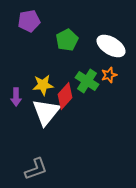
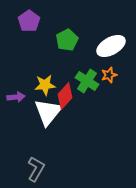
purple pentagon: rotated 25 degrees counterclockwise
white ellipse: rotated 60 degrees counterclockwise
yellow star: moved 2 px right
purple arrow: rotated 96 degrees counterclockwise
white triangle: moved 2 px right
gray L-shape: rotated 40 degrees counterclockwise
